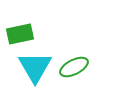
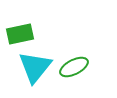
cyan triangle: rotated 9 degrees clockwise
